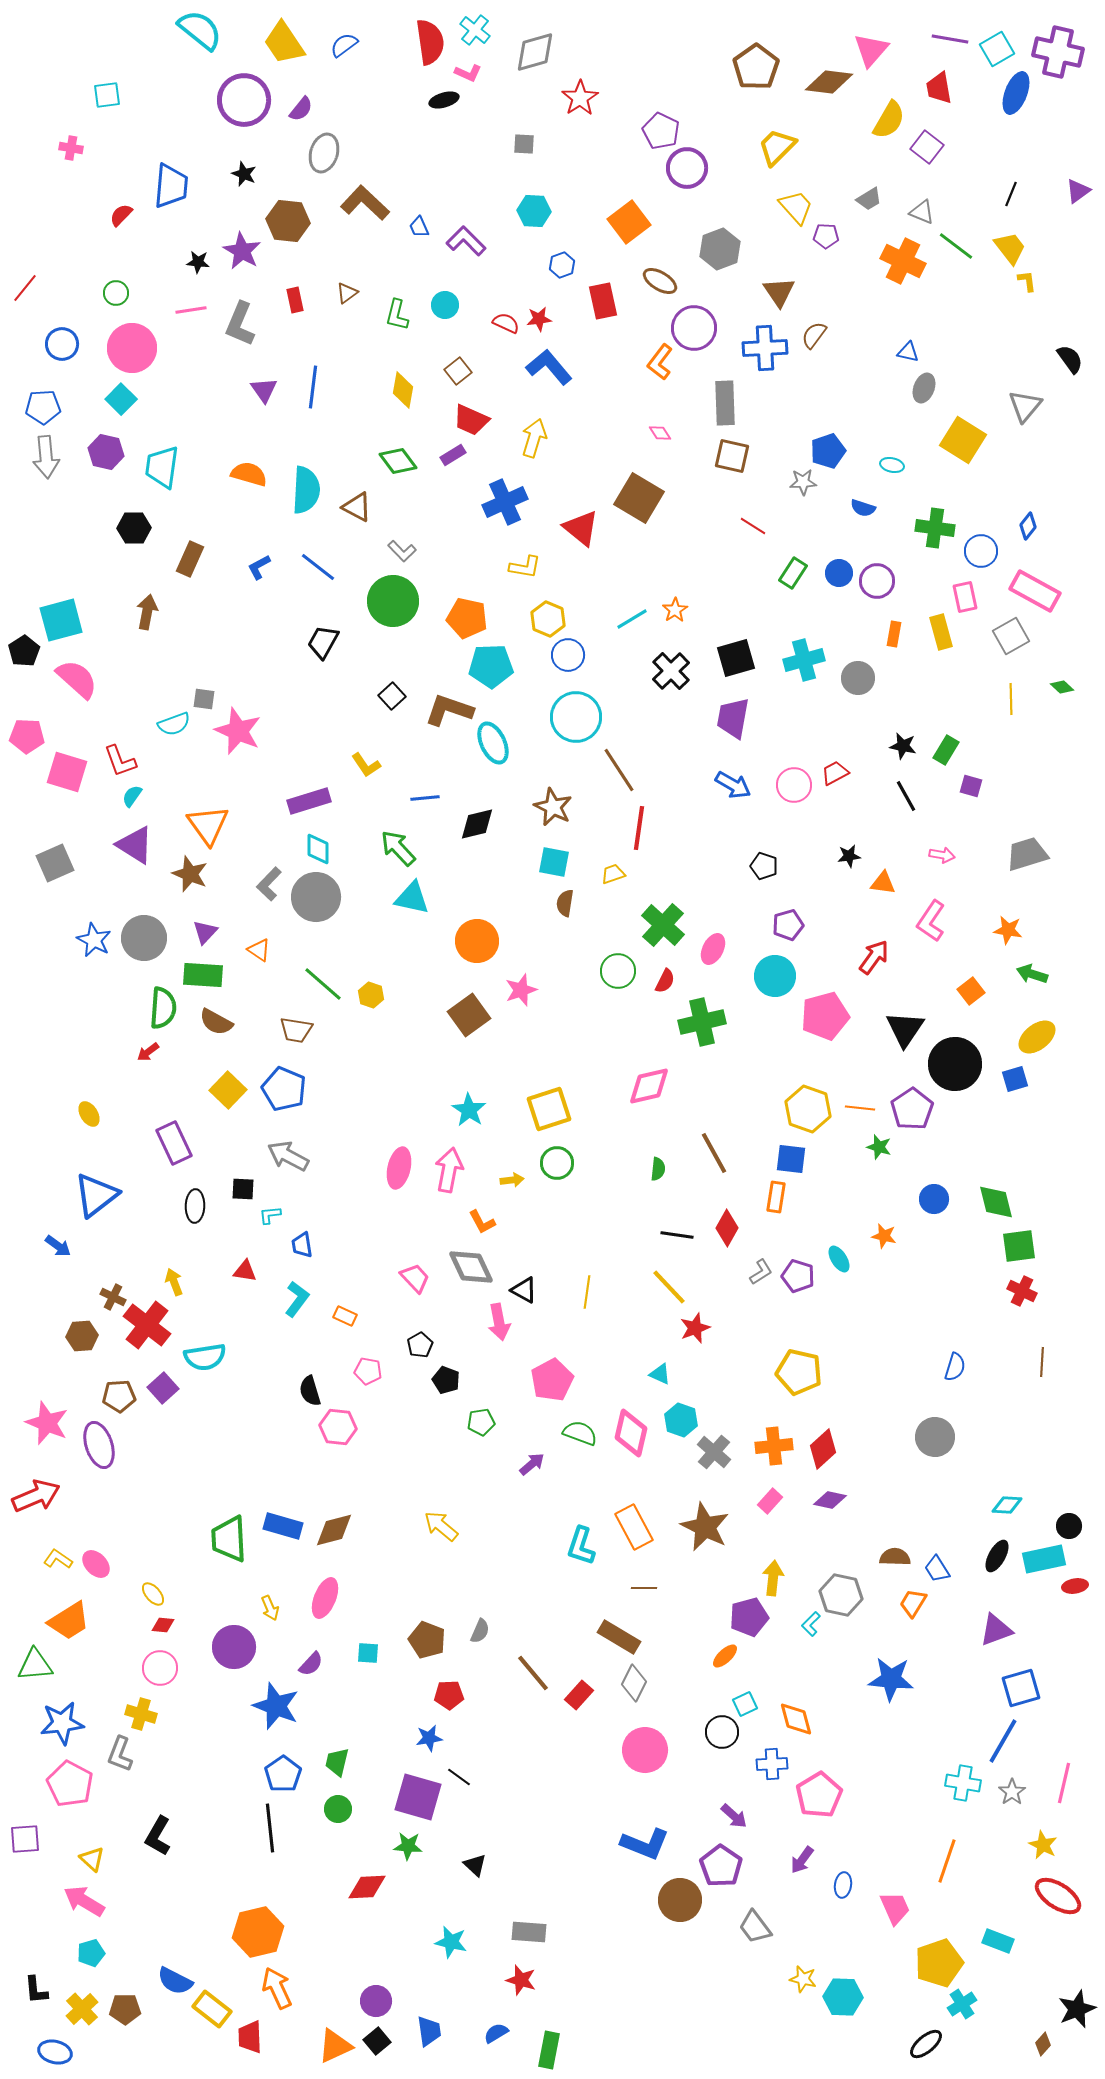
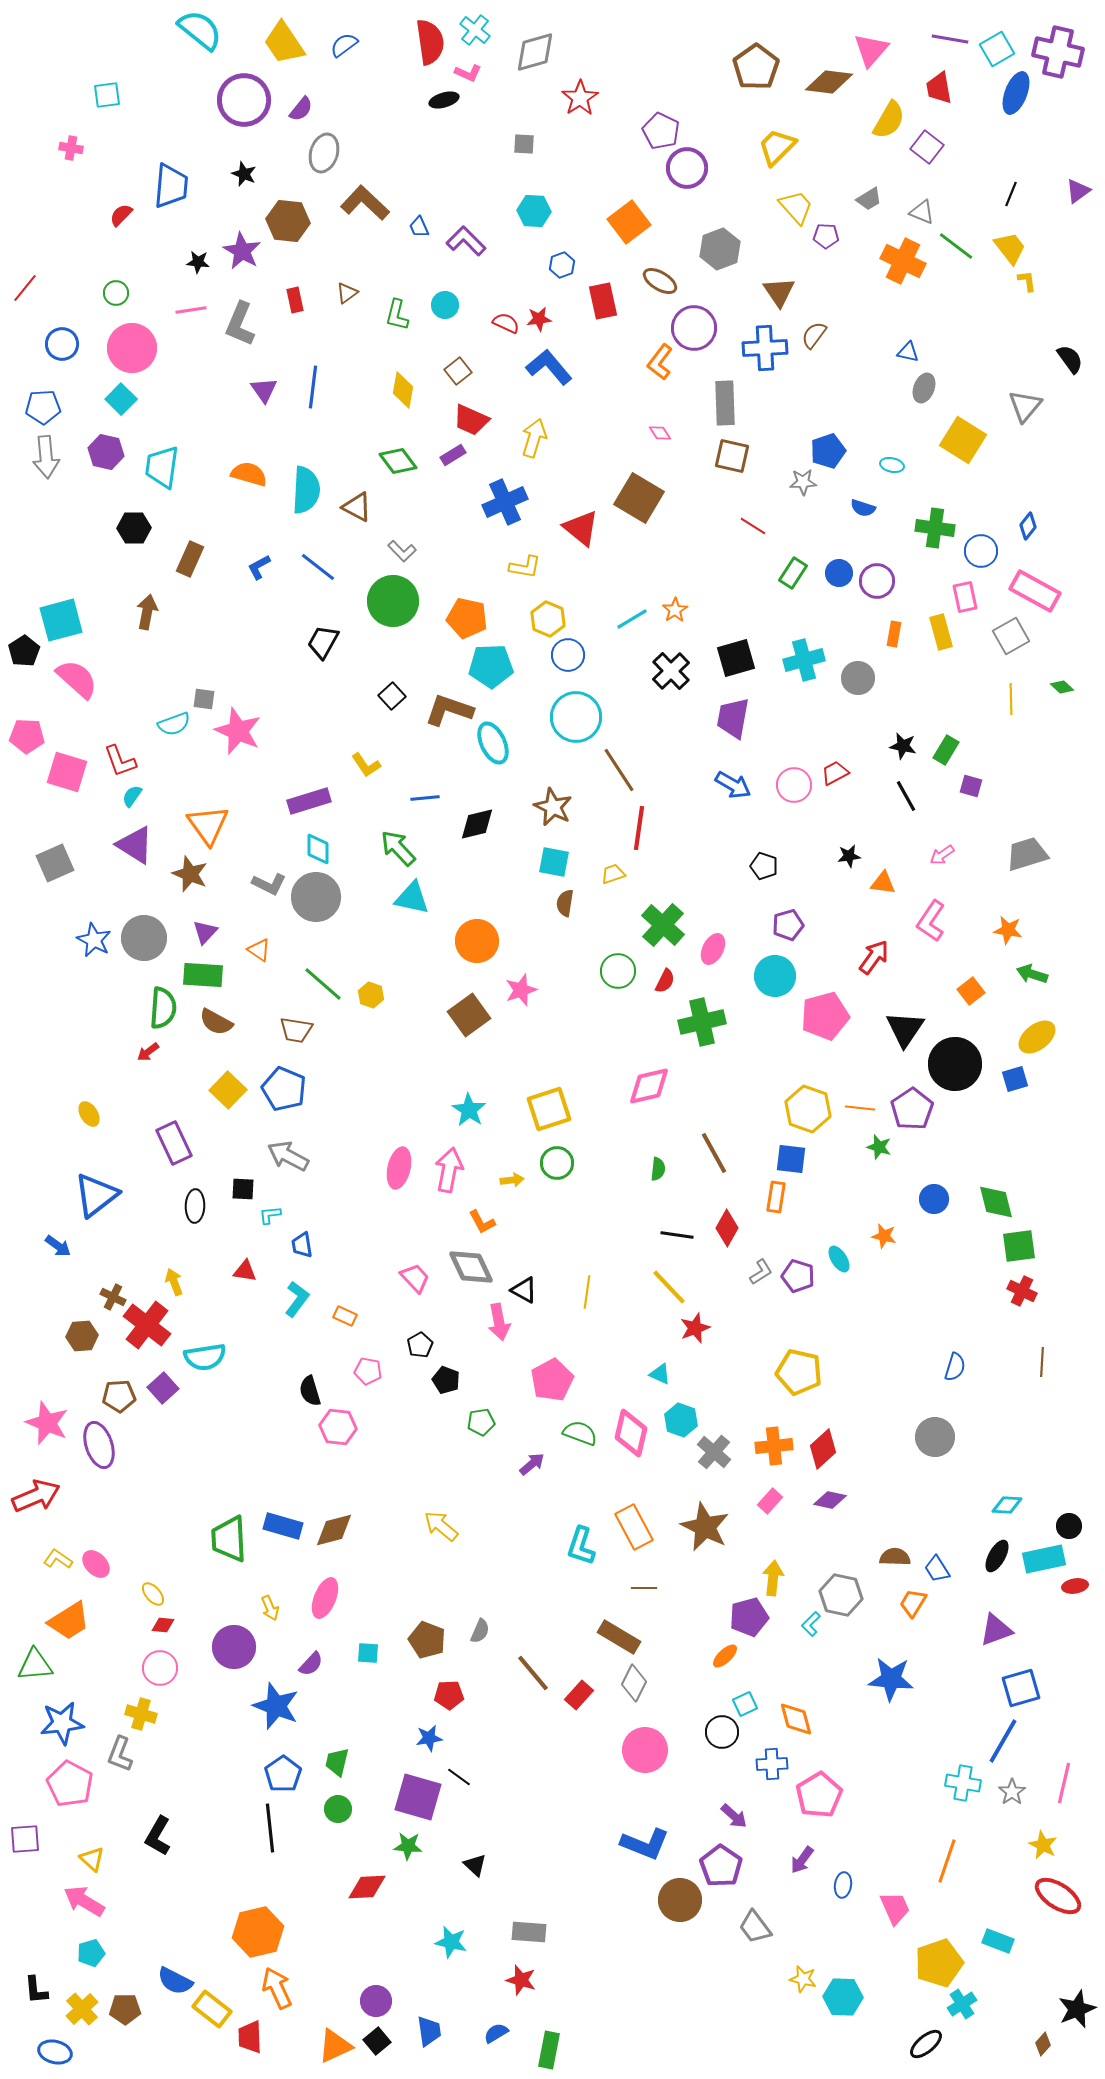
pink arrow at (942, 855): rotated 135 degrees clockwise
gray L-shape at (269, 884): rotated 108 degrees counterclockwise
